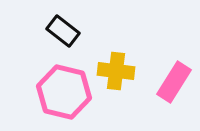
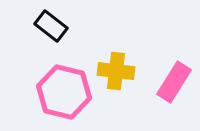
black rectangle: moved 12 px left, 5 px up
